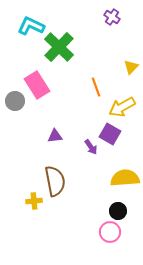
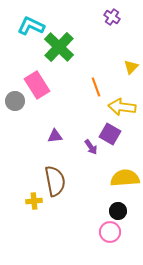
yellow arrow: rotated 36 degrees clockwise
